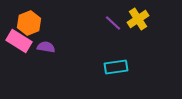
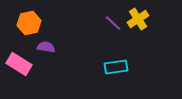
orange hexagon: rotated 10 degrees clockwise
pink rectangle: moved 23 px down
